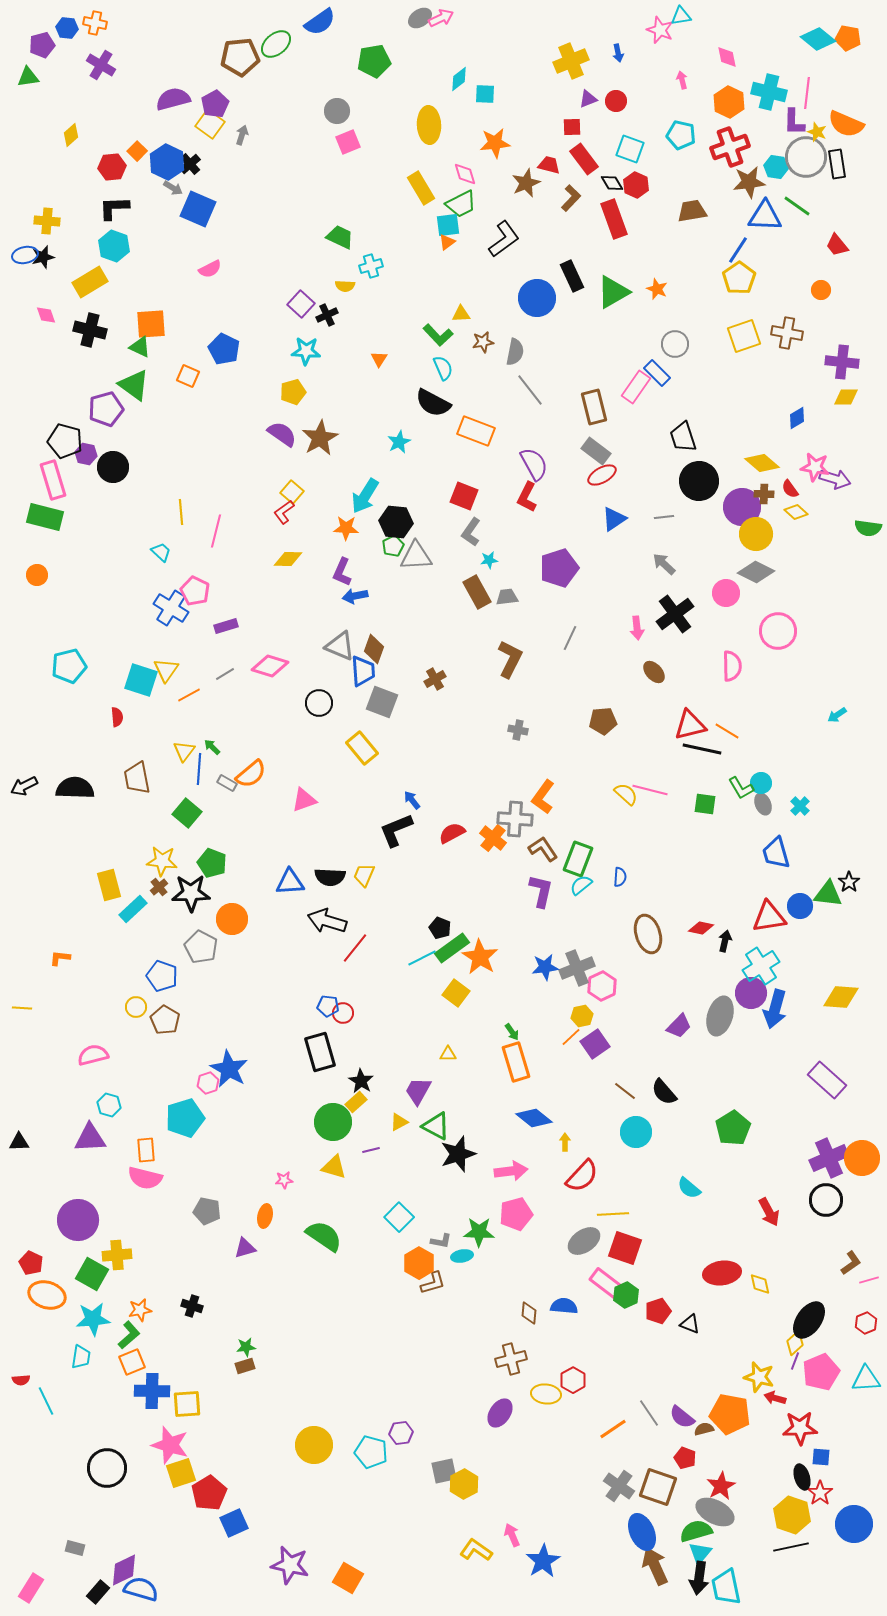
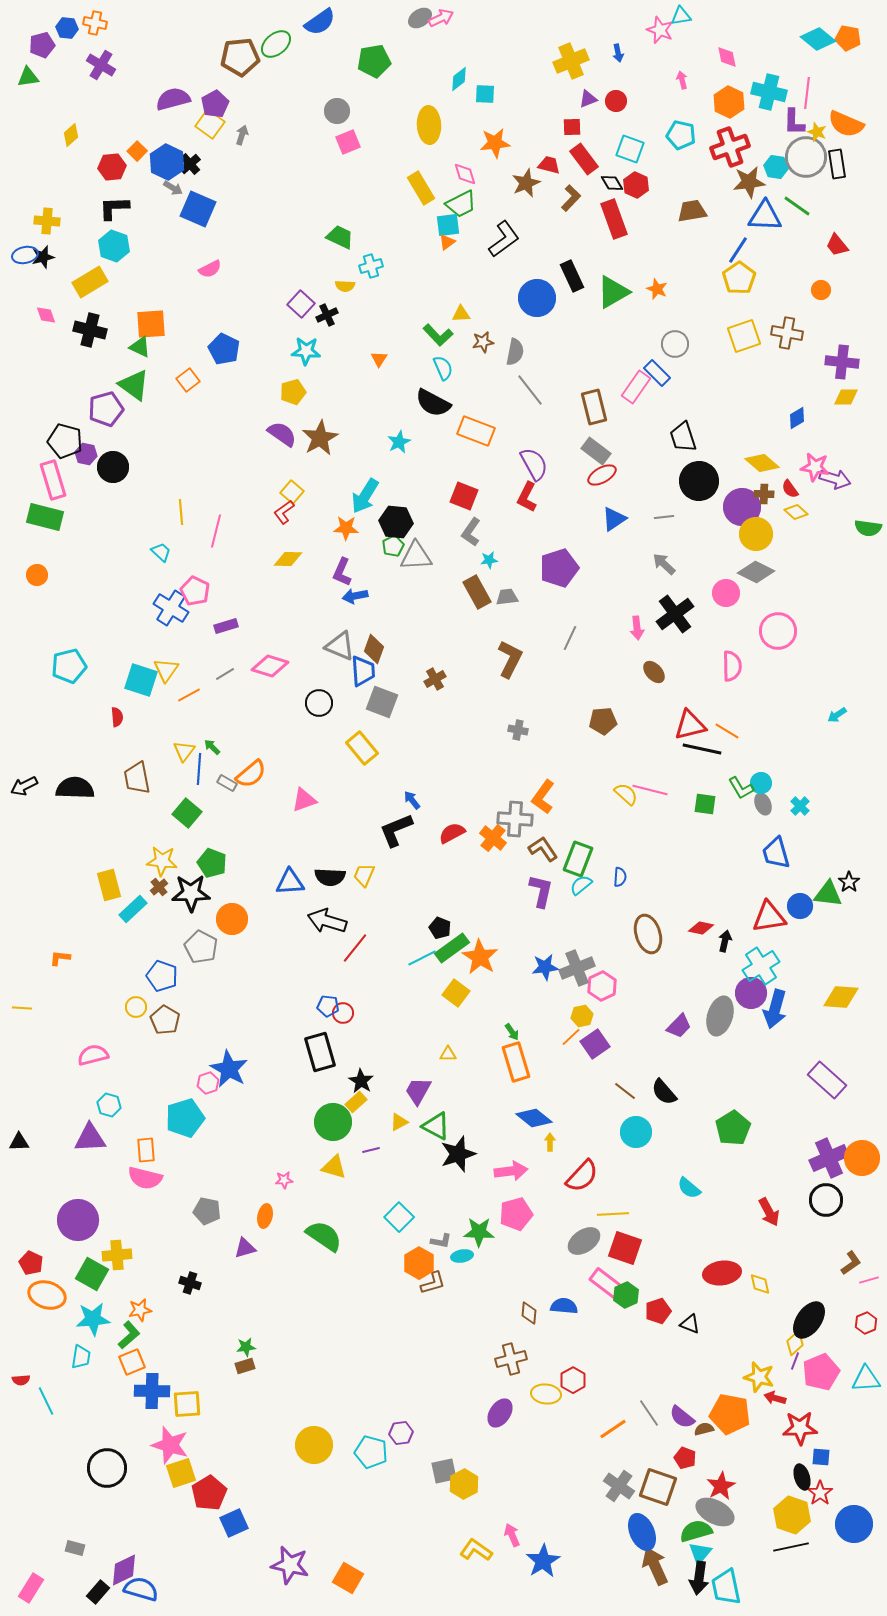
orange square at (188, 376): moved 4 px down; rotated 30 degrees clockwise
yellow arrow at (565, 1142): moved 15 px left
black cross at (192, 1306): moved 2 px left, 23 px up
